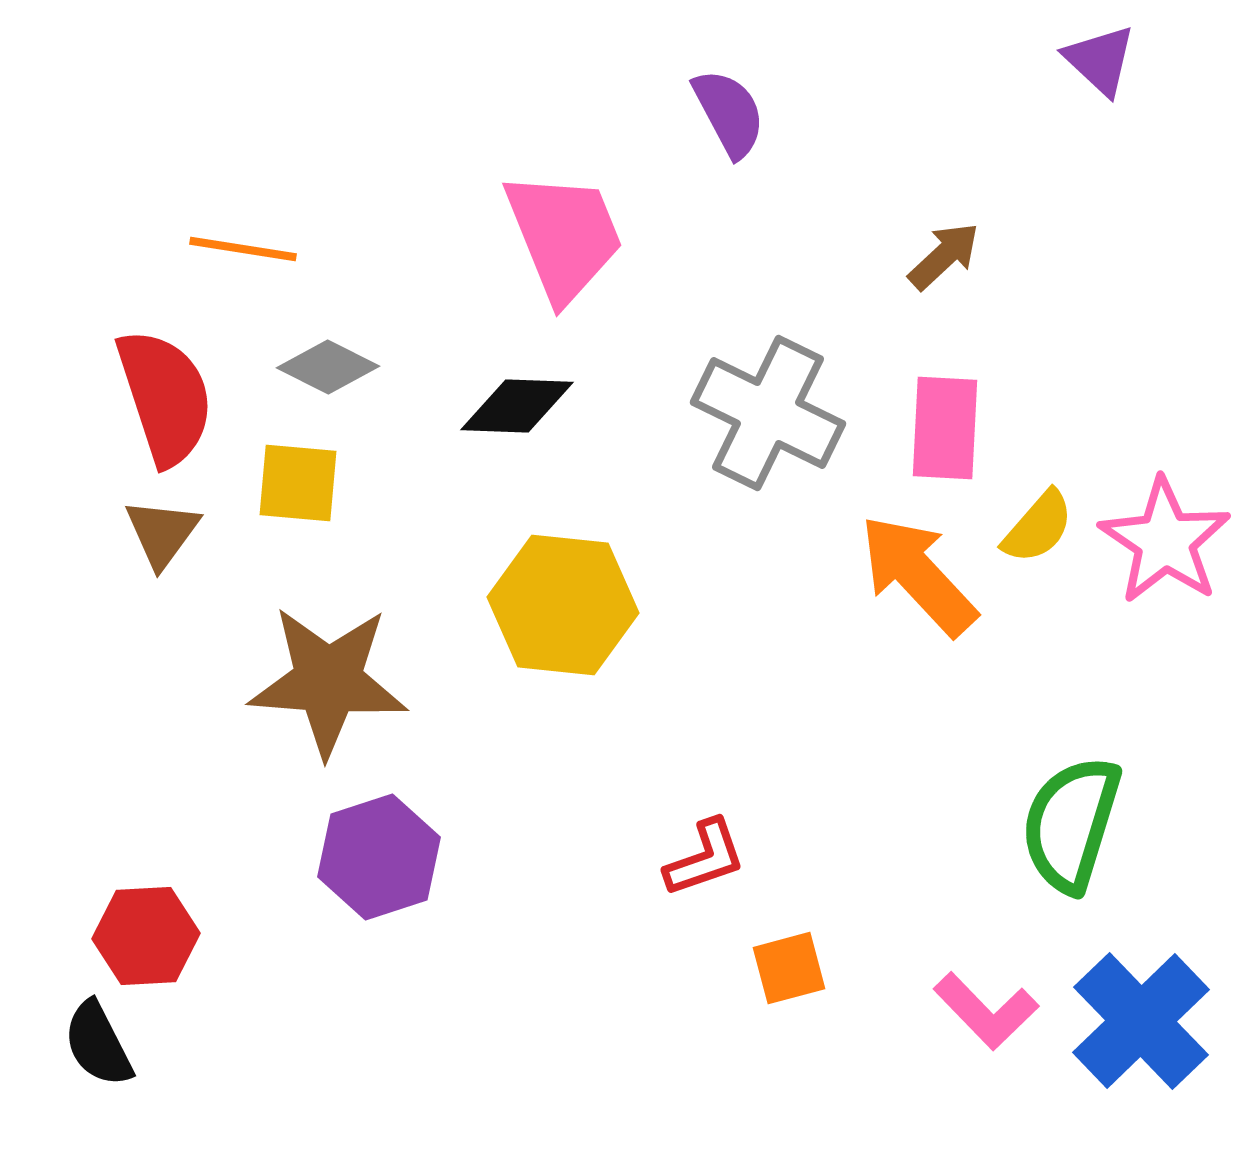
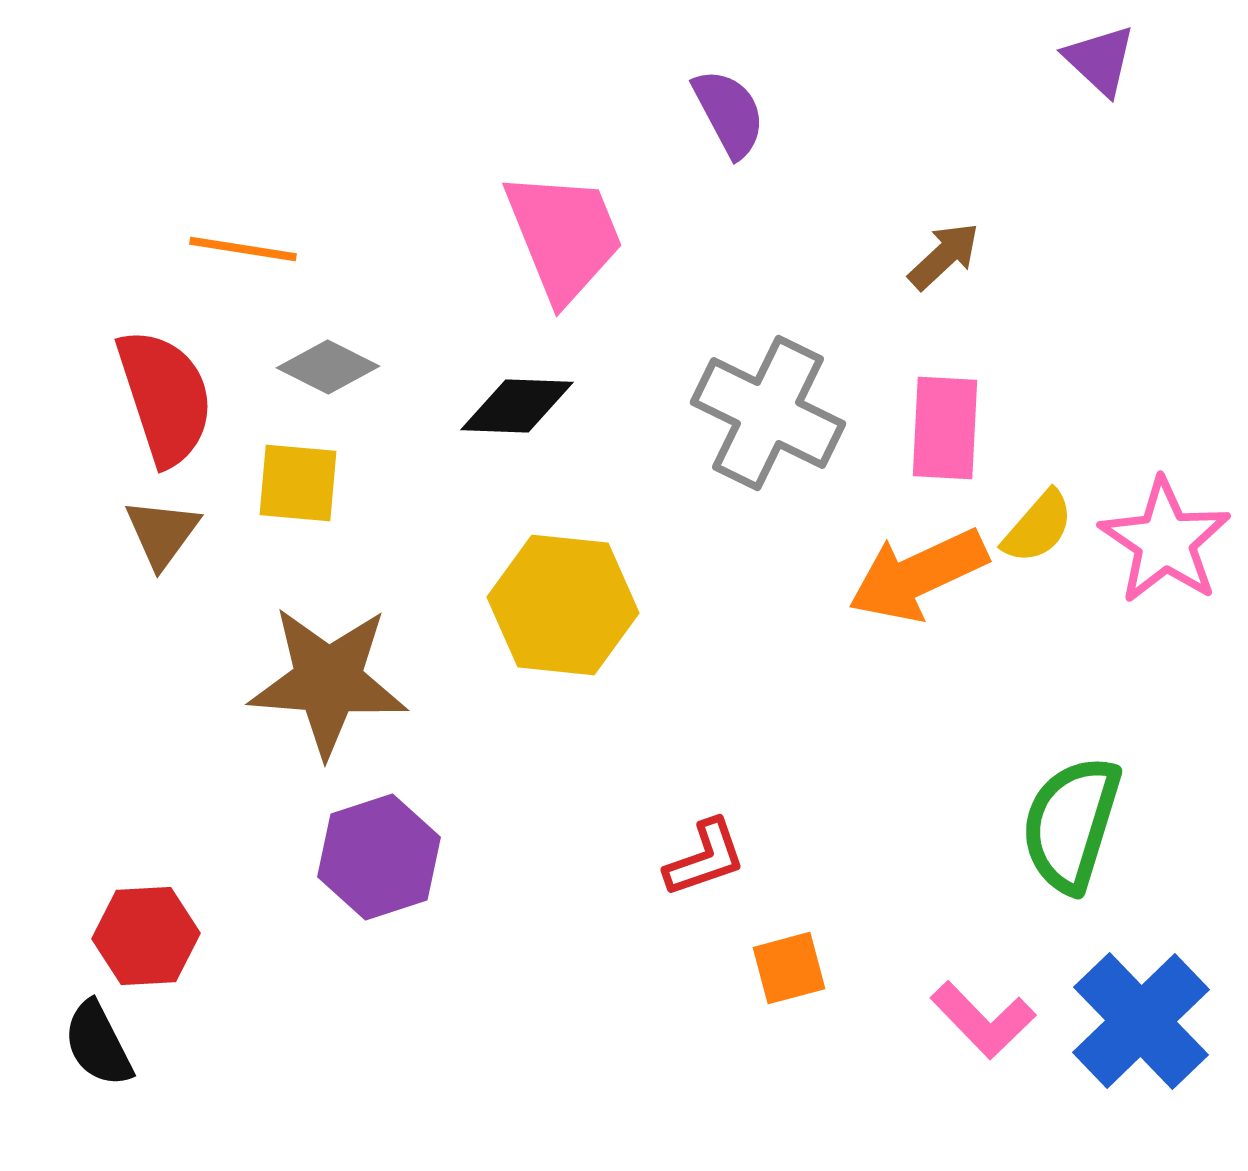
orange arrow: rotated 72 degrees counterclockwise
pink L-shape: moved 3 px left, 9 px down
